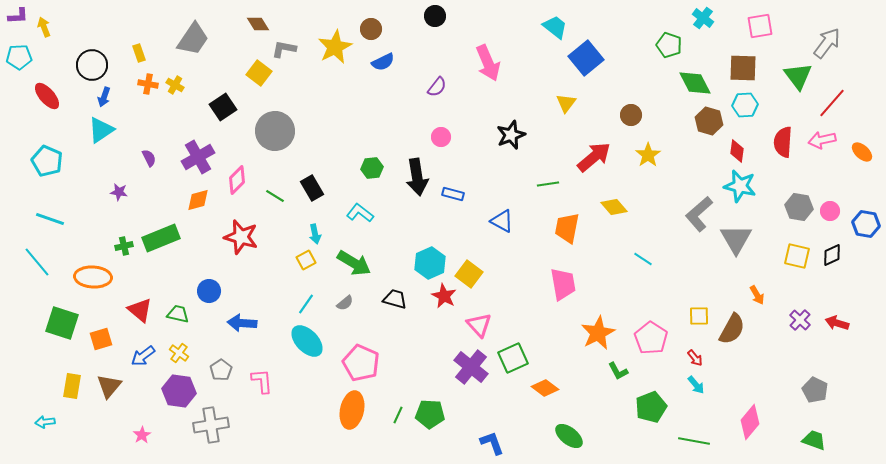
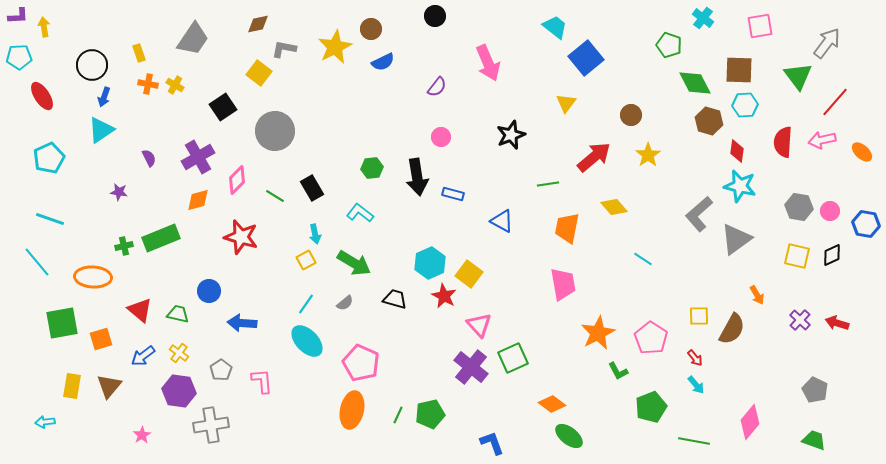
brown diamond at (258, 24): rotated 70 degrees counterclockwise
yellow arrow at (44, 27): rotated 12 degrees clockwise
brown square at (743, 68): moved 4 px left, 2 px down
red ellipse at (47, 96): moved 5 px left; rotated 8 degrees clockwise
red line at (832, 103): moved 3 px right, 1 px up
cyan pentagon at (47, 161): moved 2 px right, 3 px up; rotated 24 degrees clockwise
gray triangle at (736, 239): rotated 24 degrees clockwise
green square at (62, 323): rotated 28 degrees counterclockwise
orange diamond at (545, 388): moved 7 px right, 16 px down
green pentagon at (430, 414): rotated 16 degrees counterclockwise
